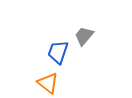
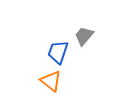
orange triangle: moved 3 px right, 2 px up
